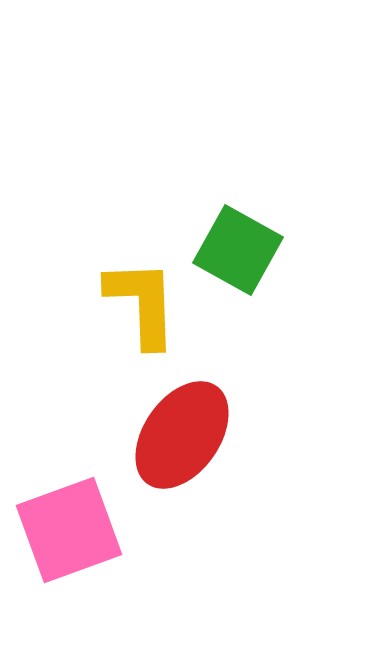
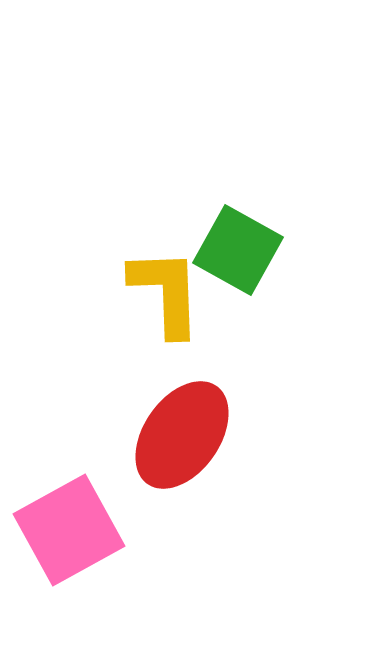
yellow L-shape: moved 24 px right, 11 px up
pink square: rotated 9 degrees counterclockwise
